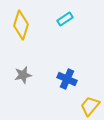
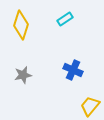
blue cross: moved 6 px right, 9 px up
